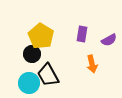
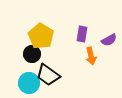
orange arrow: moved 1 px left, 8 px up
black trapezoid: rotated 25 degrees counterclockwise
